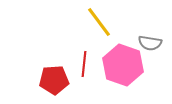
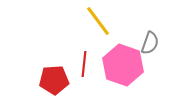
yellow line: moved 1 px left, 1 px up
gray semicircle: rotated 80 degrees counterclockwise
